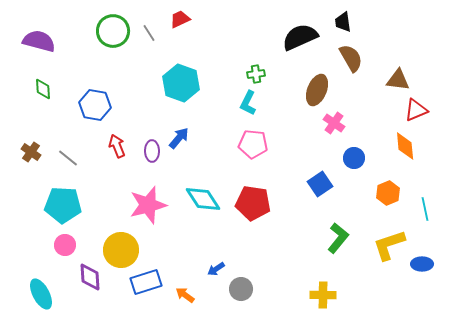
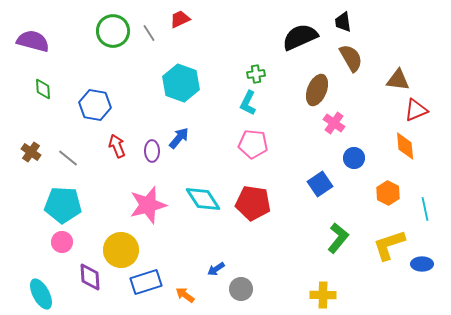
purple semicircle at (39, 41): moved 6 px left
orange hexagon at (388, 193): rotated 10 degrees counterclockwise
pink circle at (65, 245): moved 3 px left, 3 px up
